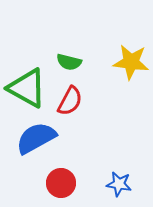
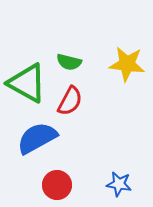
yellow star: moved 4 px left, 2 px down
green triangle: moved 5 px up
blue semicircle: moved 1 px right
red circle: moved 4 px left, 2 px down
